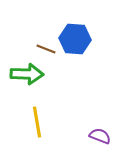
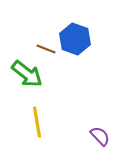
blue hexagon: rotated 16 degrees clockwise
green arrow: rotated 36 degrees clockwise
purple semicircle: rotated 25 degrees clockwise
